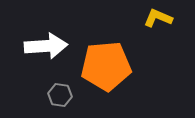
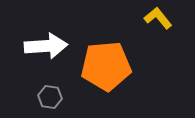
yellow L-shape: rotated 28 degrees clockwise
gray hexagon: moved 10 px left, 2 px down
